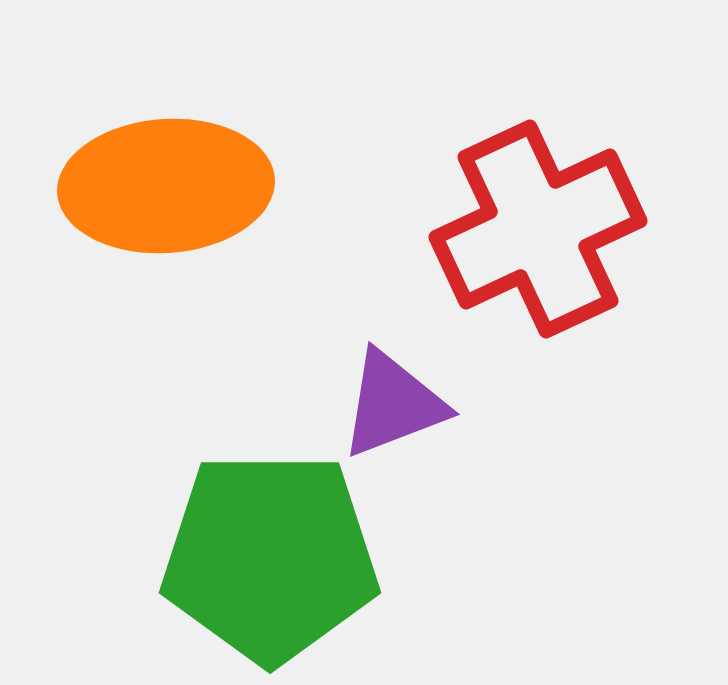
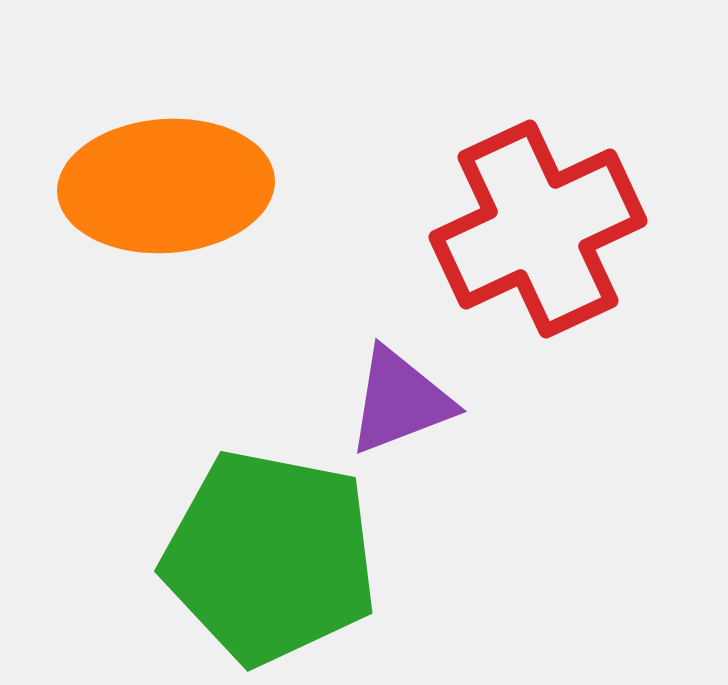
purple triangle: moved 7 px right, 3 px up
green pentagon: rotated 11 degrees clockwise
